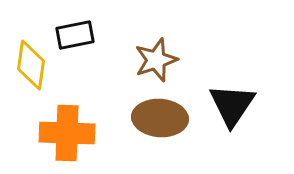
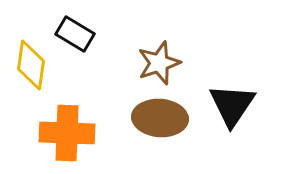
black rectangle: moved 1 px up; rotated 42 degrees clockwise
brown star: moved 3 px right, 3 px down
